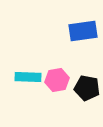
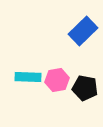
blue rectangle: rotated 36 degrees counterclockwise
black pentagon: moved 2 px left
